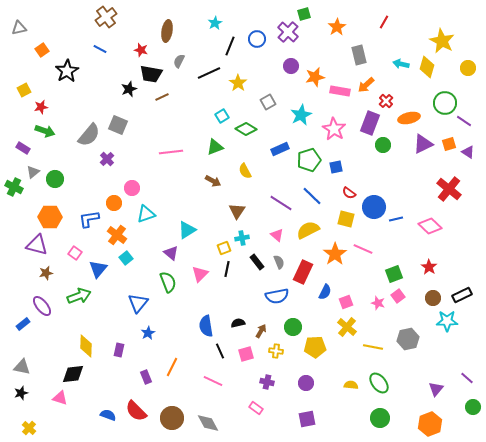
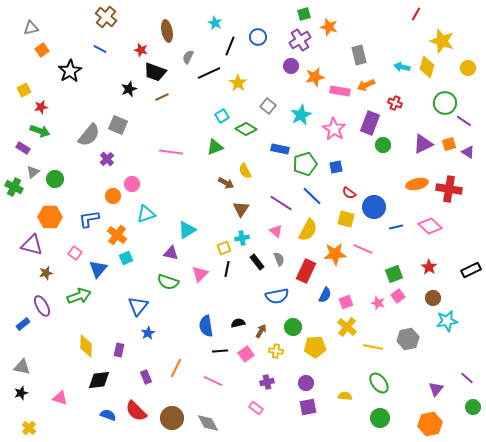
brown cross at (106, 17): rotated 15 degrees counterclockwise
red line at (384, 22): moved 32 px right, 8 px up
cyan star at (215, 23): rotated 16 degrees counterclockwise
orange star at (337, 27): moved 8 px left; rotated 24 degrees counterclockwise
gray triangle at (19, 28): moved 12 px right
brown ellipse at (167, 31): rotated 20 degrees counterclockwise
purple cross at (288, 32): moved 12 px right, 8 px down; rotated 15 degrees clockwise
blue circle at (257, 39): moved 1 px right, 2 px up
yellow star at (442, 41): rotated 10 degrees counterclockwise
gray semicircle at (179, 61): moved 9 px right, 4 px up
cyan arrow at (401, 64): moved 1 px right, 3 px down
black star at (67, 71): moved 3 px right
black trapezoid at (151, 74): moved 4 px right, 2 px up; rotated 10 degrees clockwise
orange arrow at (366, 85): rotated 18 degrees clockwise
red cross at (386, 101): moved 9 px right, 2 px down; rotated 24 degrees counterclockwise
gray square at (268, 102): moved 4 px down; rotated 21 degrees counterclockwise
orange ellipse at (409, 118): moved 8 px right, 66 px down
green arrow at (45, 131): moved 5 px left
blue rectangle at (280, 149): rotated 36 degrees clockwise
pink line at (171, 152): rotated 15 degrees clockwise
green pentagon at (309, 160): moved 4 px left, 4 px down
brown arrow at (213, 181): moved 13 px right, 2 px down
pink circle at (132, 188): moved 4 px up
red cross at (449, 189): rotated 30 degrees counterclockwise
orange circle at (114, 203): moved 1 px left, 7 px up
brown triangle at (237, 211): moved 4 px right, 2 px up
blue line at (396, 219): moved 8 px down
yellow semicircle at (308, 230): rotated 145 degrees clockwise
pink triangle at (277, 235): moved 1 px left, 4 px up
purple triangle at (37, 245): moved 5 px left
purple triangle at (171, 253): rotated 28 degrees counterclockwise
orange star at (335, 254): rotated 30 degrees clockwise
cyan square at (126, 258): rotated 16 degrees clockwise
gray semicircle at (279, 262): moved 3 px up
red rectangle at (303, 272): moved 3 px right, 1 px up
green semicircle at (168, 282): rotated 130 degrees clockwise
blue semicircle at (325, 292): moved 3 px down
black rectangle at (462, 295): moved 9 px right, 25 px up
blue triangle at (138, 303): moved 3 px down
purple ellipse at (42, 306): rotated 10 degrees clockwise
cyan star at (447, 321): rotated 10 degrees counterclockwise
black line at (220, 351): rotated 70 degrees counterclockwise
pink square at (246, 354): rotated 21 degrees counterclockwise
orange line at (172, 367): moved 4 px right, 1 px down
black diamond at (73, 374): moved 26 px right, 6 px down
purple cross at (267, 382): rotated 24 degrees counterclockwise
yellow semicircle at (351, 385): moved 6 px left, 11 px down
purple square at (307, 419): moved 1 px right, 12 px up
orange hexagon at (430, 424): rotated 10 degrees clockwise
